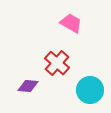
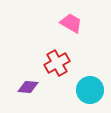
red cross: rotated 20 degrees clockwise
purple diamond: moved 1 px down
